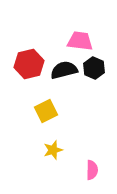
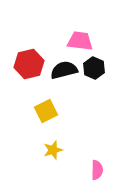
pink semicircle: moved 5 px right
